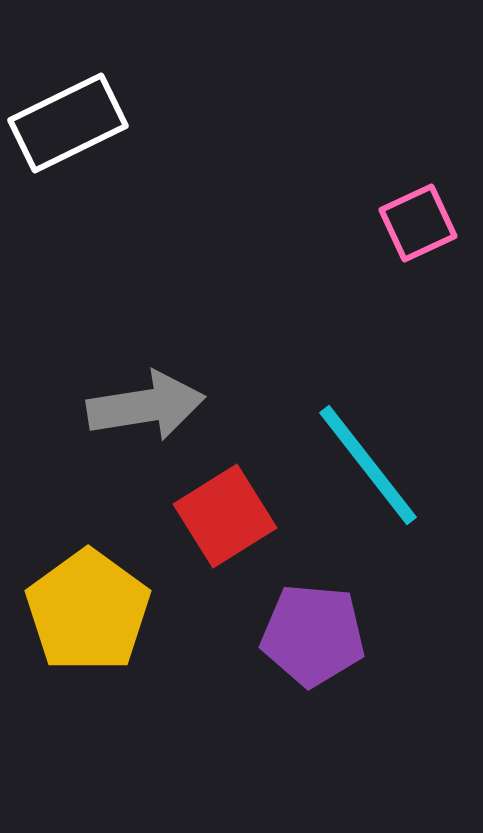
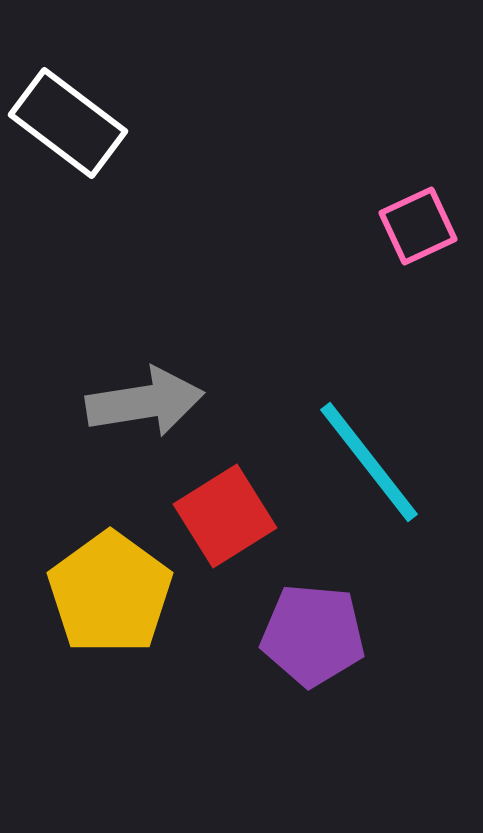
white rectangle: rotated 63 degrees clockwise
pink square: moved 3 px down
gray arrow: moved 1 px left, 4 px up
cyan line: moved 1 px right, 3 px up
yellow pentagon: moved 22 px right, 18 px up
